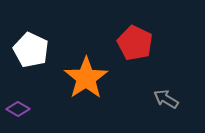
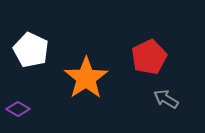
red pentagon: moved 14 px right, 14 px down; rotated 20 degrees clockwise
